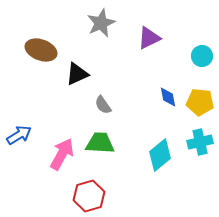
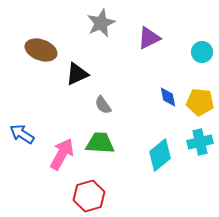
cyan circle: moved 4 px up
blue arrow: moved 3 px right, 1 px up; rotated 115 degrees counterclockwise
